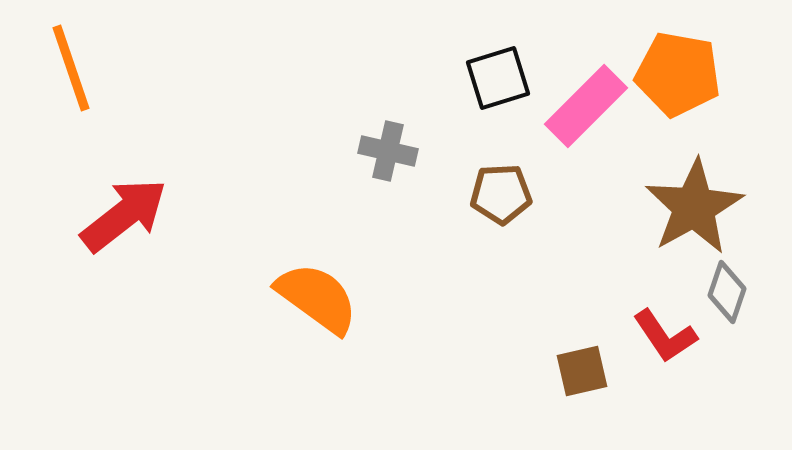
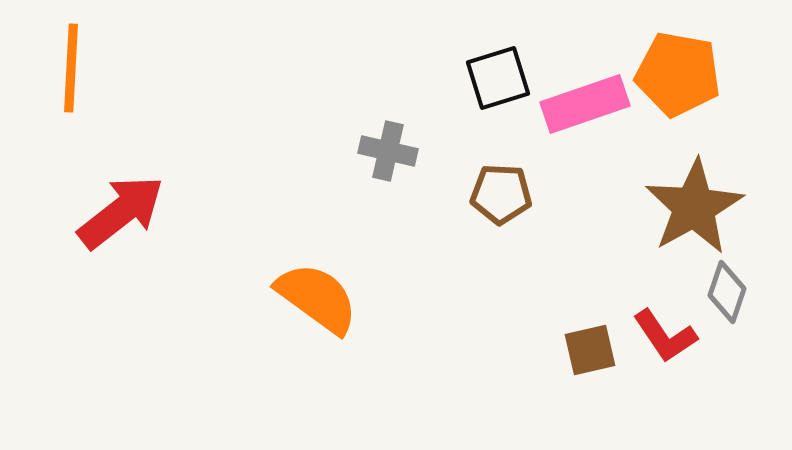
orange line: rotated 22 degrees clockwise
pink rectangle: moved 1 px left, 2 px up; rotated 26 degrees clockwise
brown pentagon: rotated 6 degrees clockwise
red arrow: moved 3 px left, 3 px up
brown square: moved 8 px right, 21 px up
